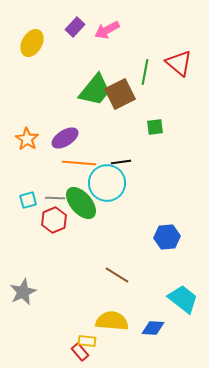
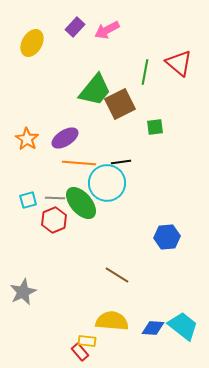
brown square: moved 10 px down
cyan trapezoid: moved 27 px down
